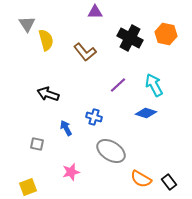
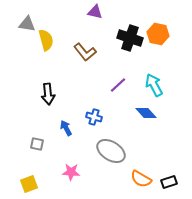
purple triangle: rotated 14 degrees clockwise
gray triangle: rotated 48 degrees counterclockwise
orange hexagon: moved 8 px left
black cross: rotated 10 degrees counterclockwise
black arrow: rotated 115 degrees counterclockwise
blue diamond: rotated 30 degrees clockwise
pink star: rotated 18 degrees clockwise
black rectangle: rotated 70 degrees counterclockwise
yellow square: moved 1 px right, 3 px up
